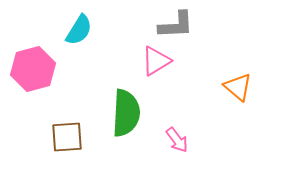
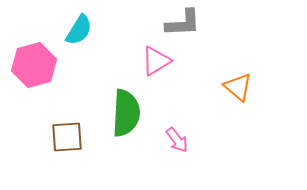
gray L-shape: moved 7 px right, 2 px up
pink hexagon: moved 1 px right, 4 px up
